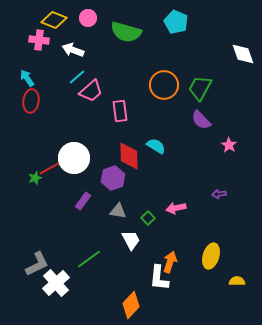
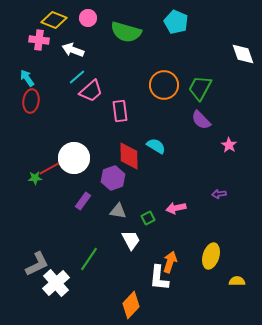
green star: rotated 16 degrees clockwise
green square: rotated 16 degrees clockwise
green line: rotated 20 degrees counterclockwise
